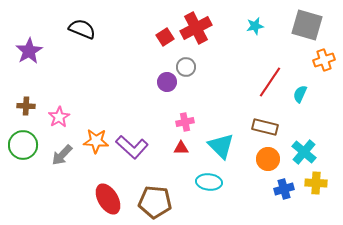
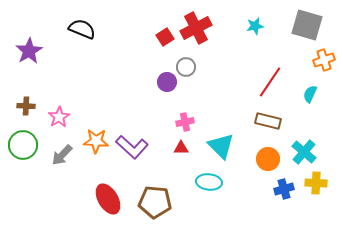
cyan semicircle: moved 10 px right
brown rectangle: moved 3 px right, 6 px up
